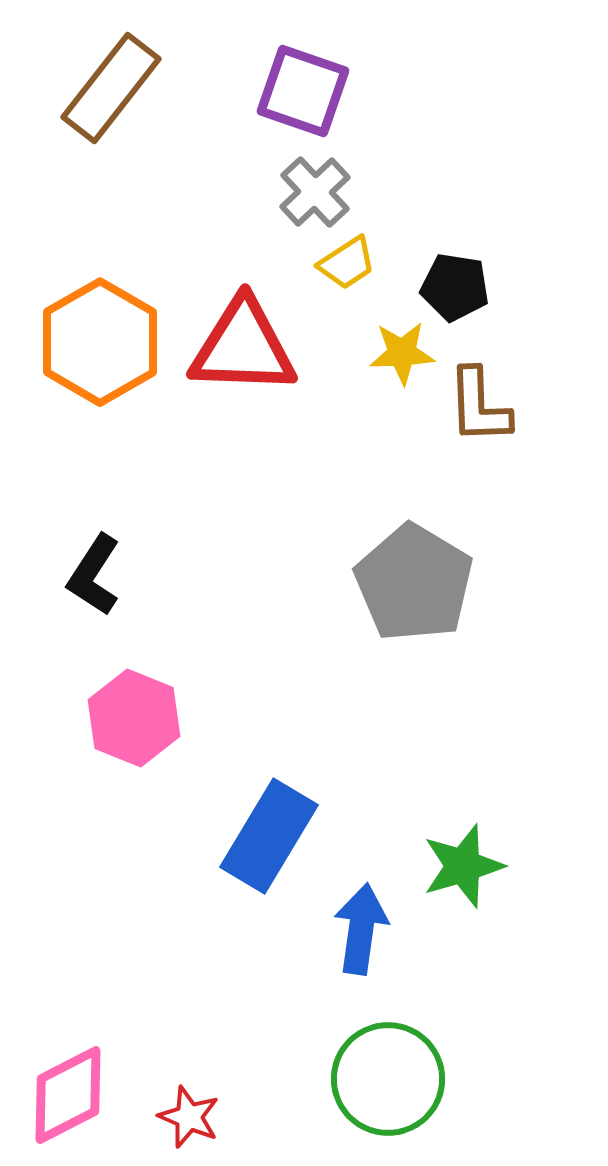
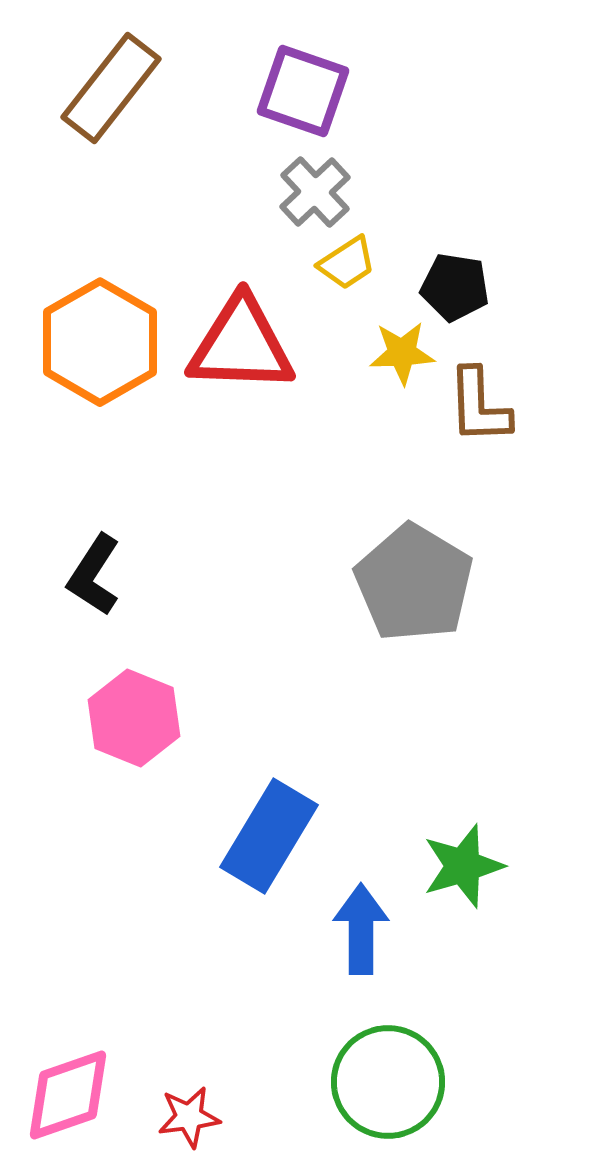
red triangle: moved 2 px left, 2 px up
blue arrow: rotated 8 degrees counterclockwise
green circle: moved 3 px down
pink diamond: rotated 8 degrees clockwise
red star: rotated 30 degrees counterclockwise
